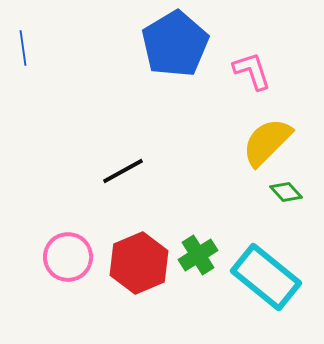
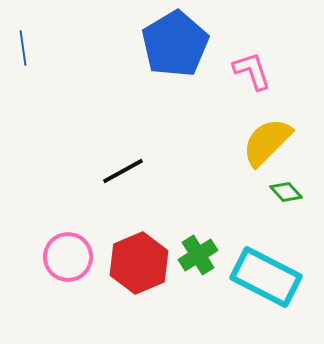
cyan rectangle: rotated 12 degrees counterclockwise
